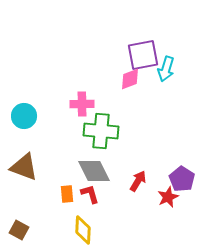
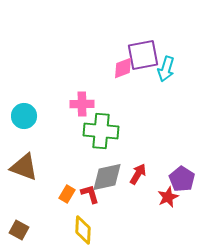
pink diamond: moved 7 px left, 11 px up
gray diamond: moved 13 px right, 6 px down; rotated 76 degrees counterclockwise
red arrow: moved 7 px up
orange rectangle: rotated 36 degrees clockwise
